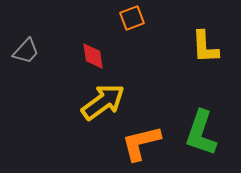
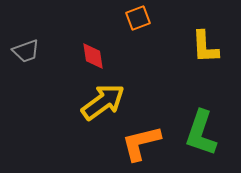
orange square: moved 6 px right
gray trapezoid: rotated 28 degrees clockwise
